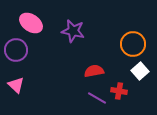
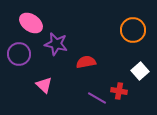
purple star: moved 17 px left, 13 px down
orange circle: moved 14 px up
purple circle: moved 3 px right, 4 px down
red semicircle: moved 8 px left, 9 px up
pink triangle: moved 28 px right
